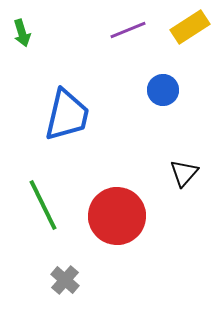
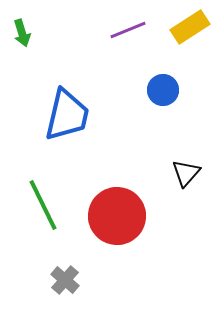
black triangle: moved 2 px right
